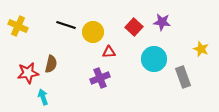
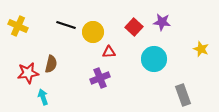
gray rectangle: moved 18 px down
